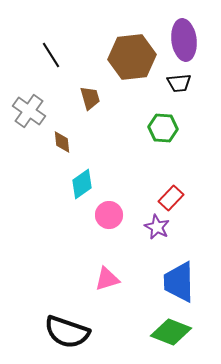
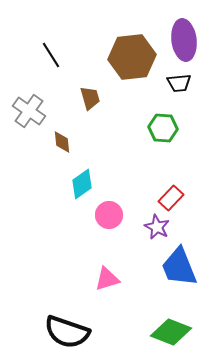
blue trapezoid: moved 15 px up; rotated 21 degrees counterclockwise
